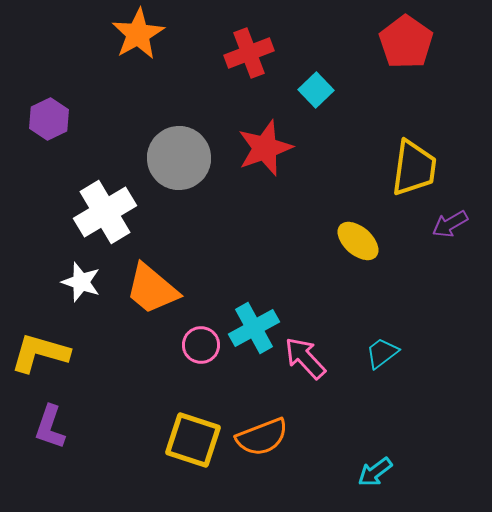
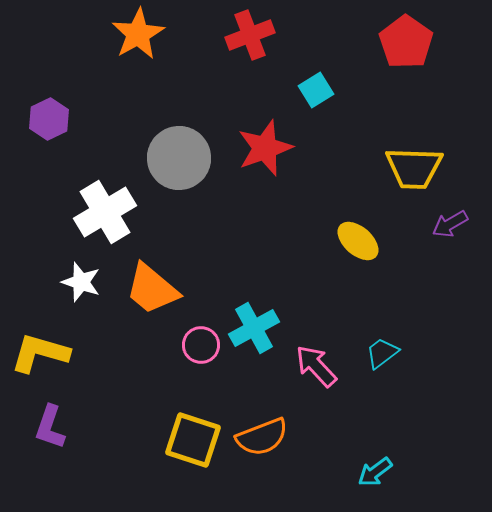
red cross: moved 1 px right, 18 px up
cyan square: rotated 12 degrees clockwise
yellow trapezoid: rotated 84 degrees clockwise
pink arrow: moved 11 px right, 8 px down
